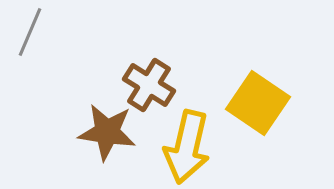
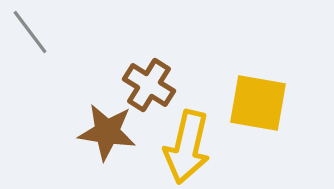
gray line: rotated 60 degrees counterclockwise
yellow square: rotated 24 degrees counterclockwise
